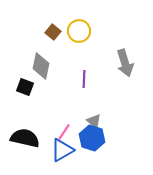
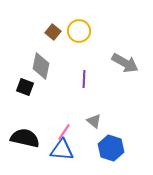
gray arrow: rotated 44 degrees counterclockwise
blue hexagon: moved 19 px right, 10 px down
blue triangle: rotated 35 degrees clockwise
